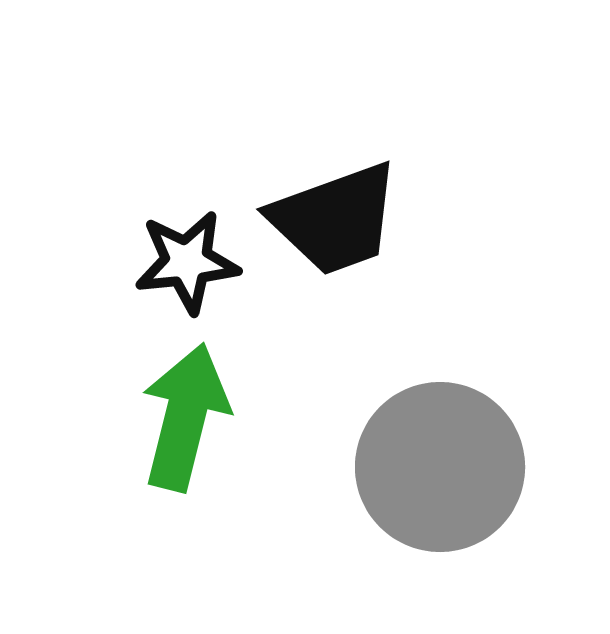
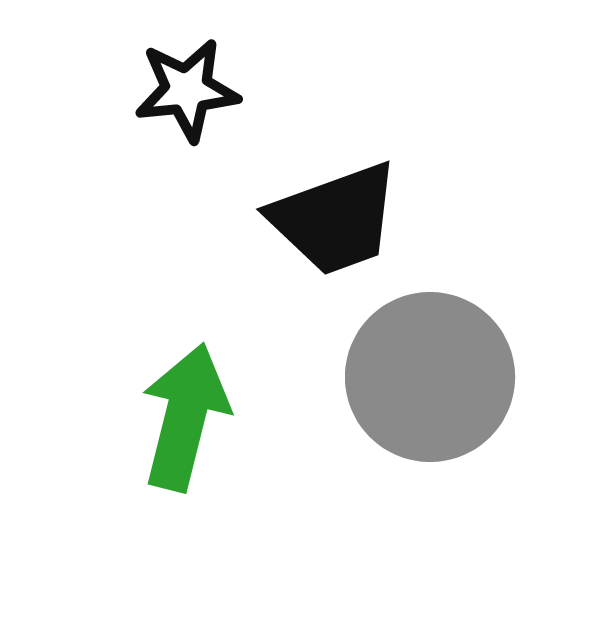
black star: moved 172 px up
gray circle: moved 10 px left, 90 px up
